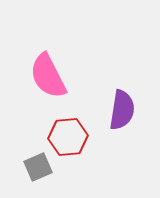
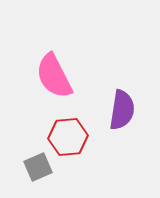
pink semicircle: moved 6 px right
